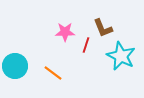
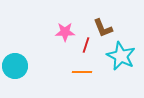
orange line: moved 29 px right, 1 px up; rotated 36 degrees counterclockwise
